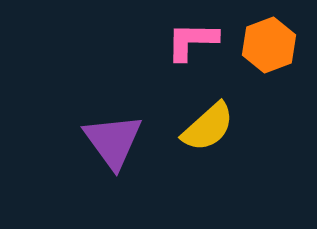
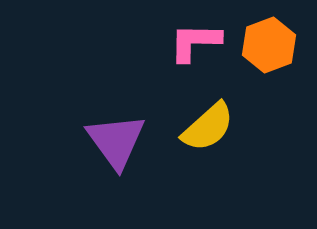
pink L-shape: moved 3 px right, 1 px down
purple triangle: moved 3 px right
